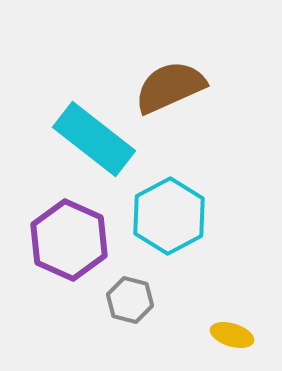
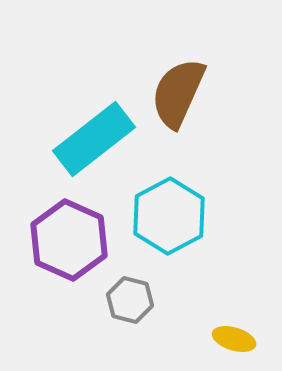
brown semicircle: moved 8 px right, 6 px down; rotated 42 degrees counterclockwise
cyan rectangle: rotated 76 degrees counterclockwise
yellow ellipse: moved 2 px right, 4 px down
